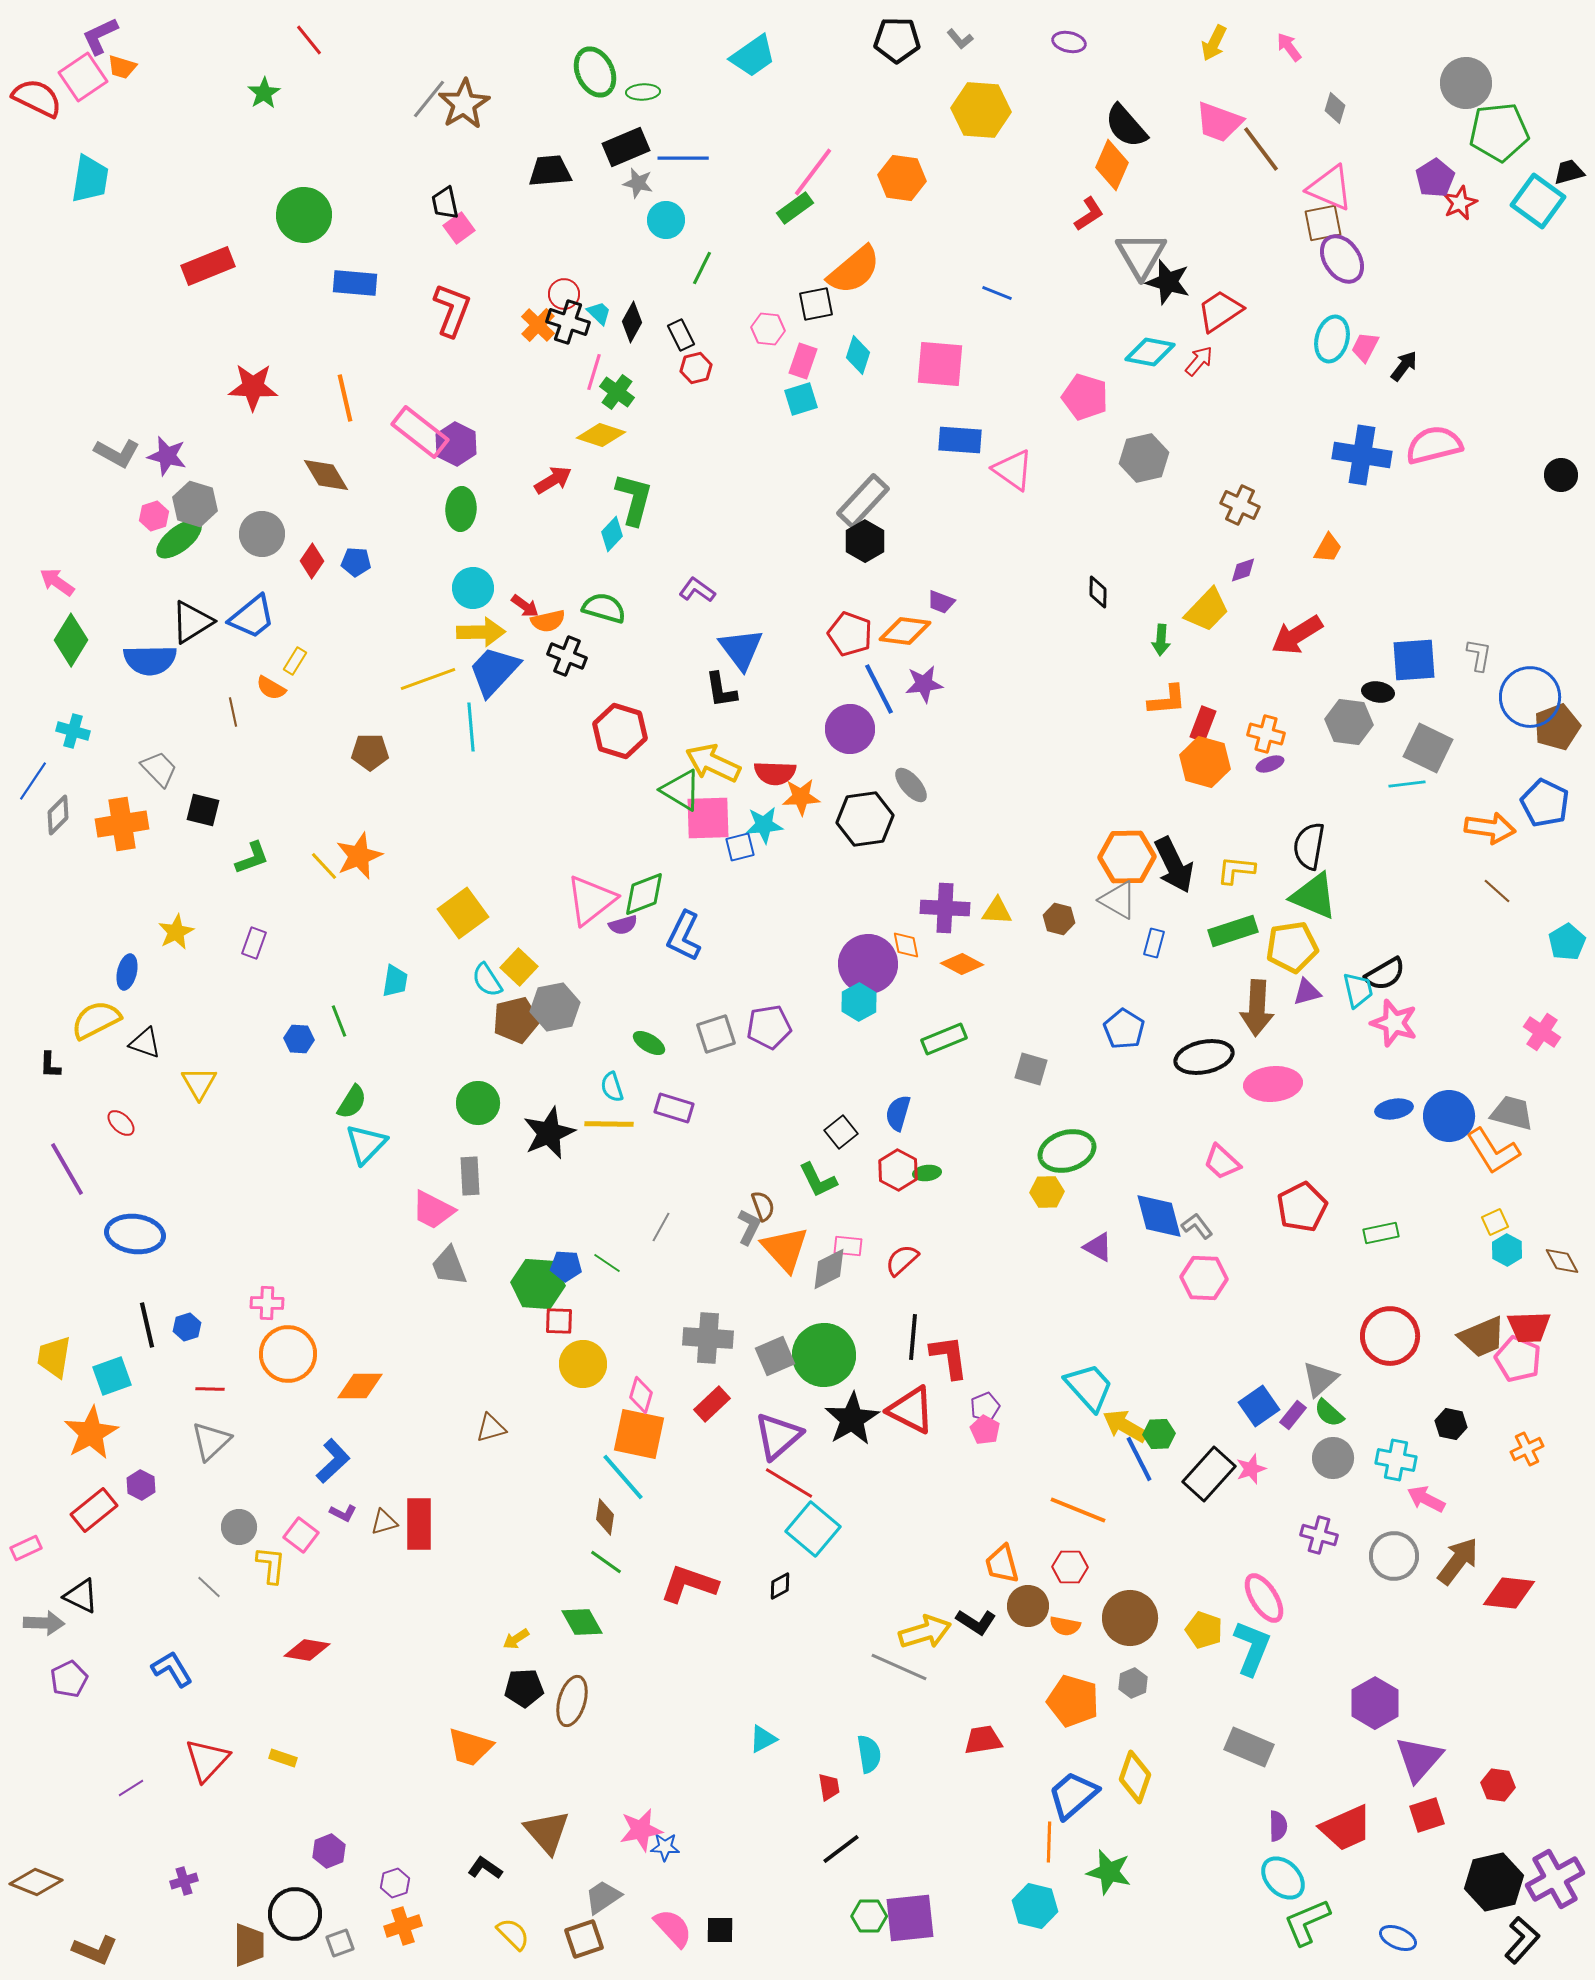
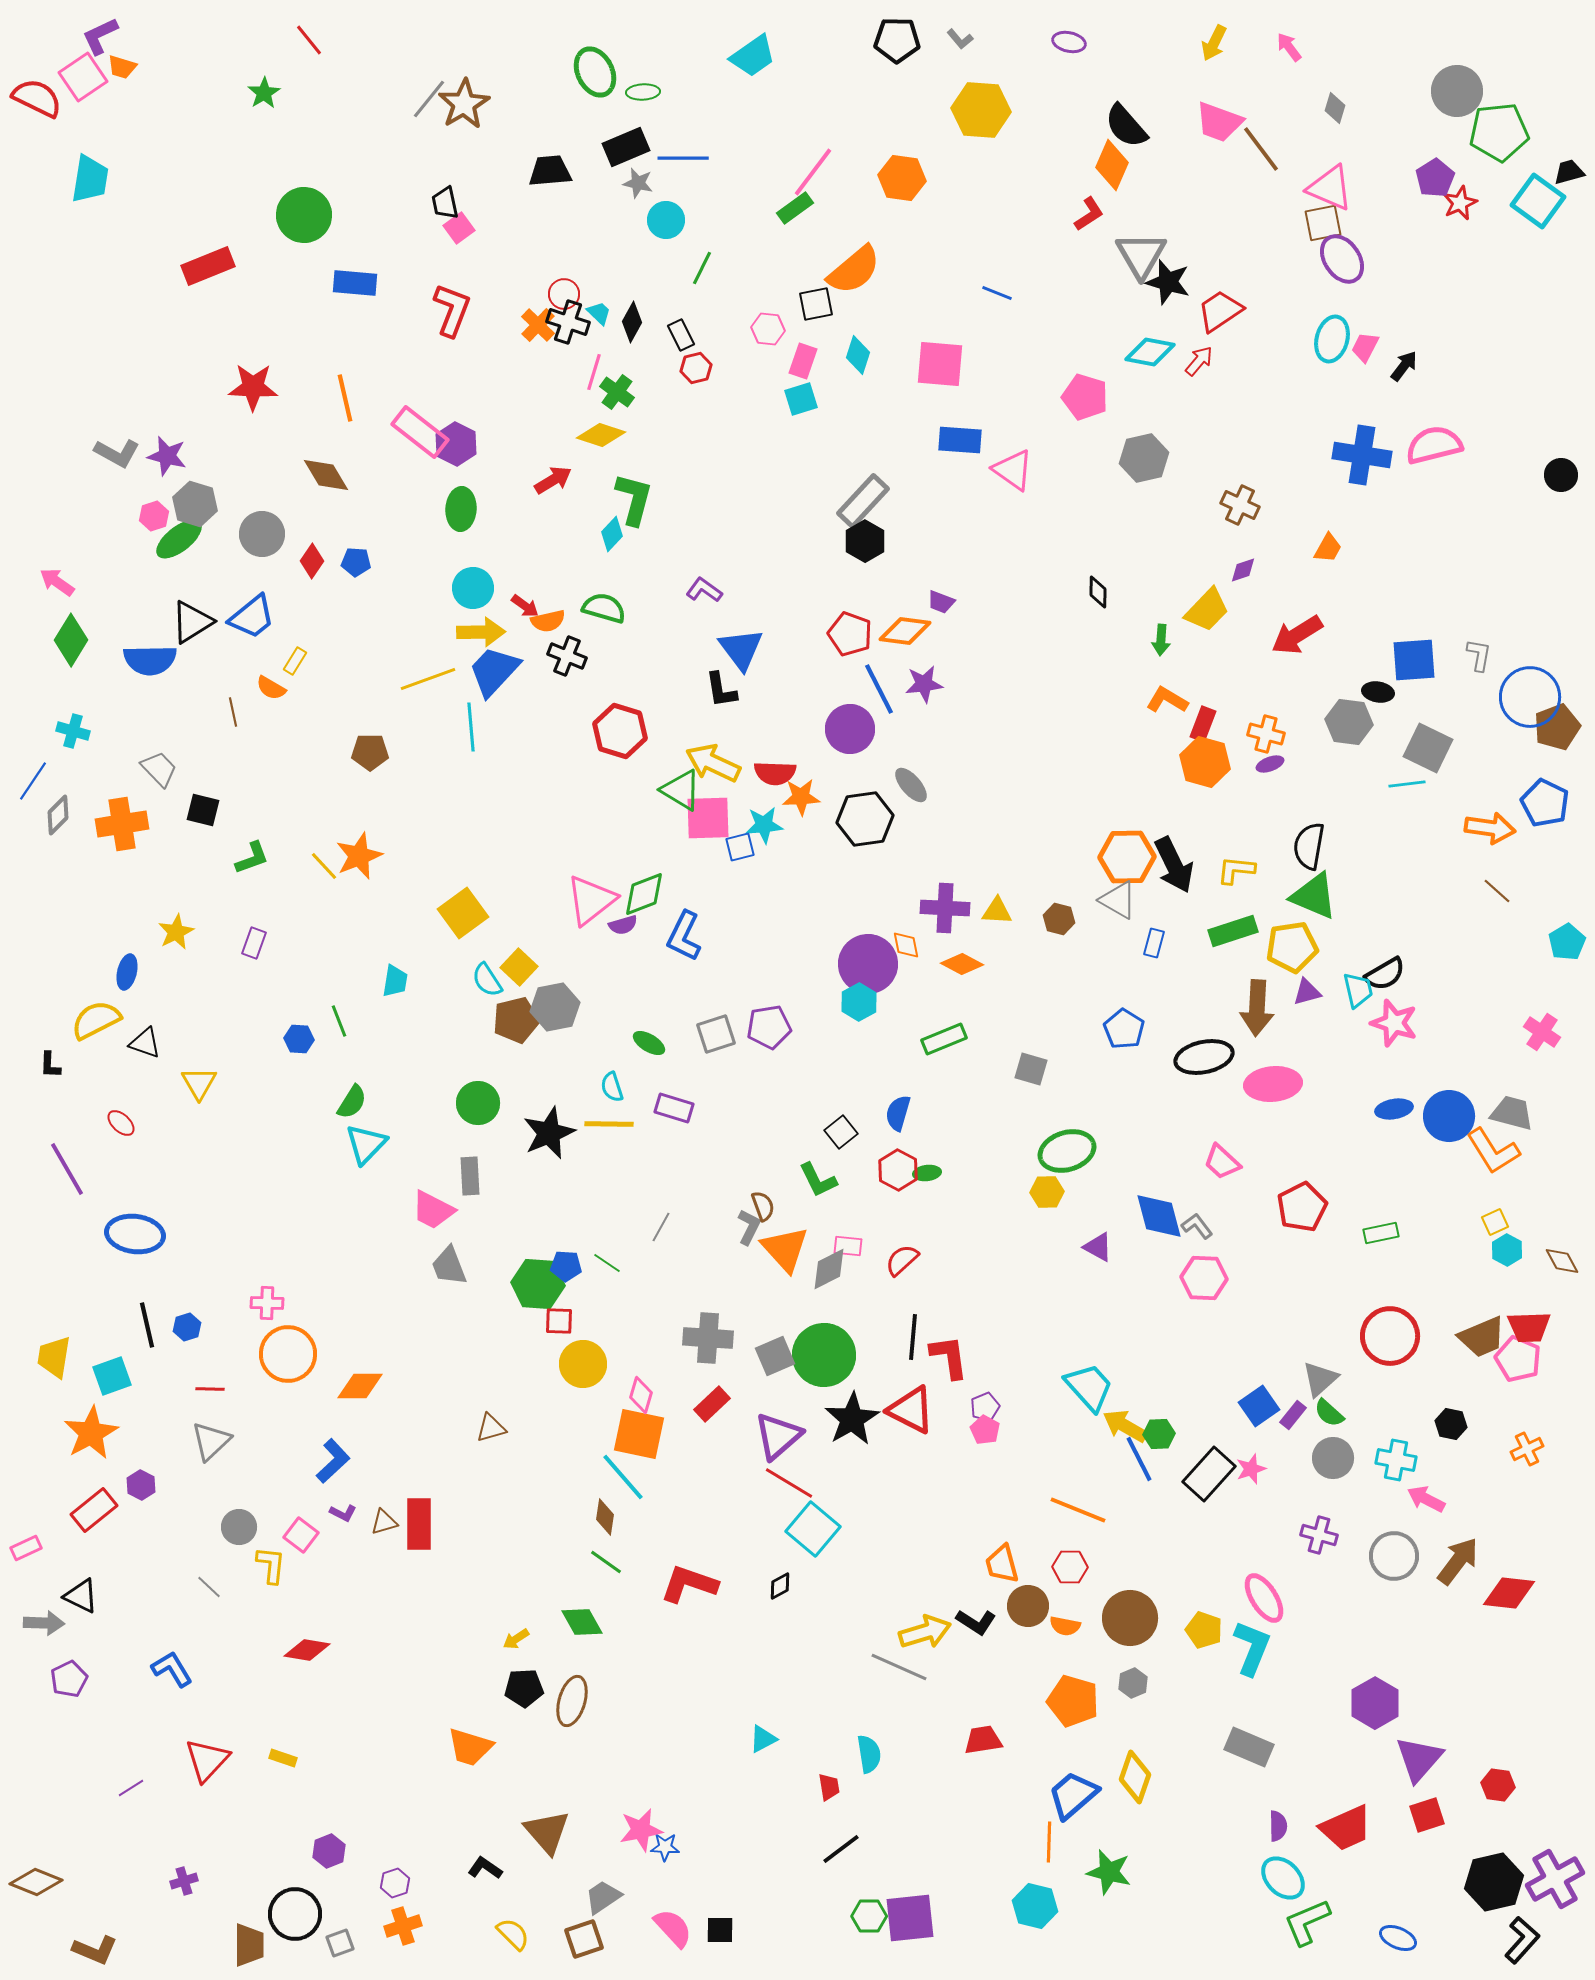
gray circle at (1466, 83): moved 9 px left, 8 px down
purple L-shape at (697, 590): moved 7 px right
orange L-shape at (1167, 700): rotated 144 degrees counterclockwise
